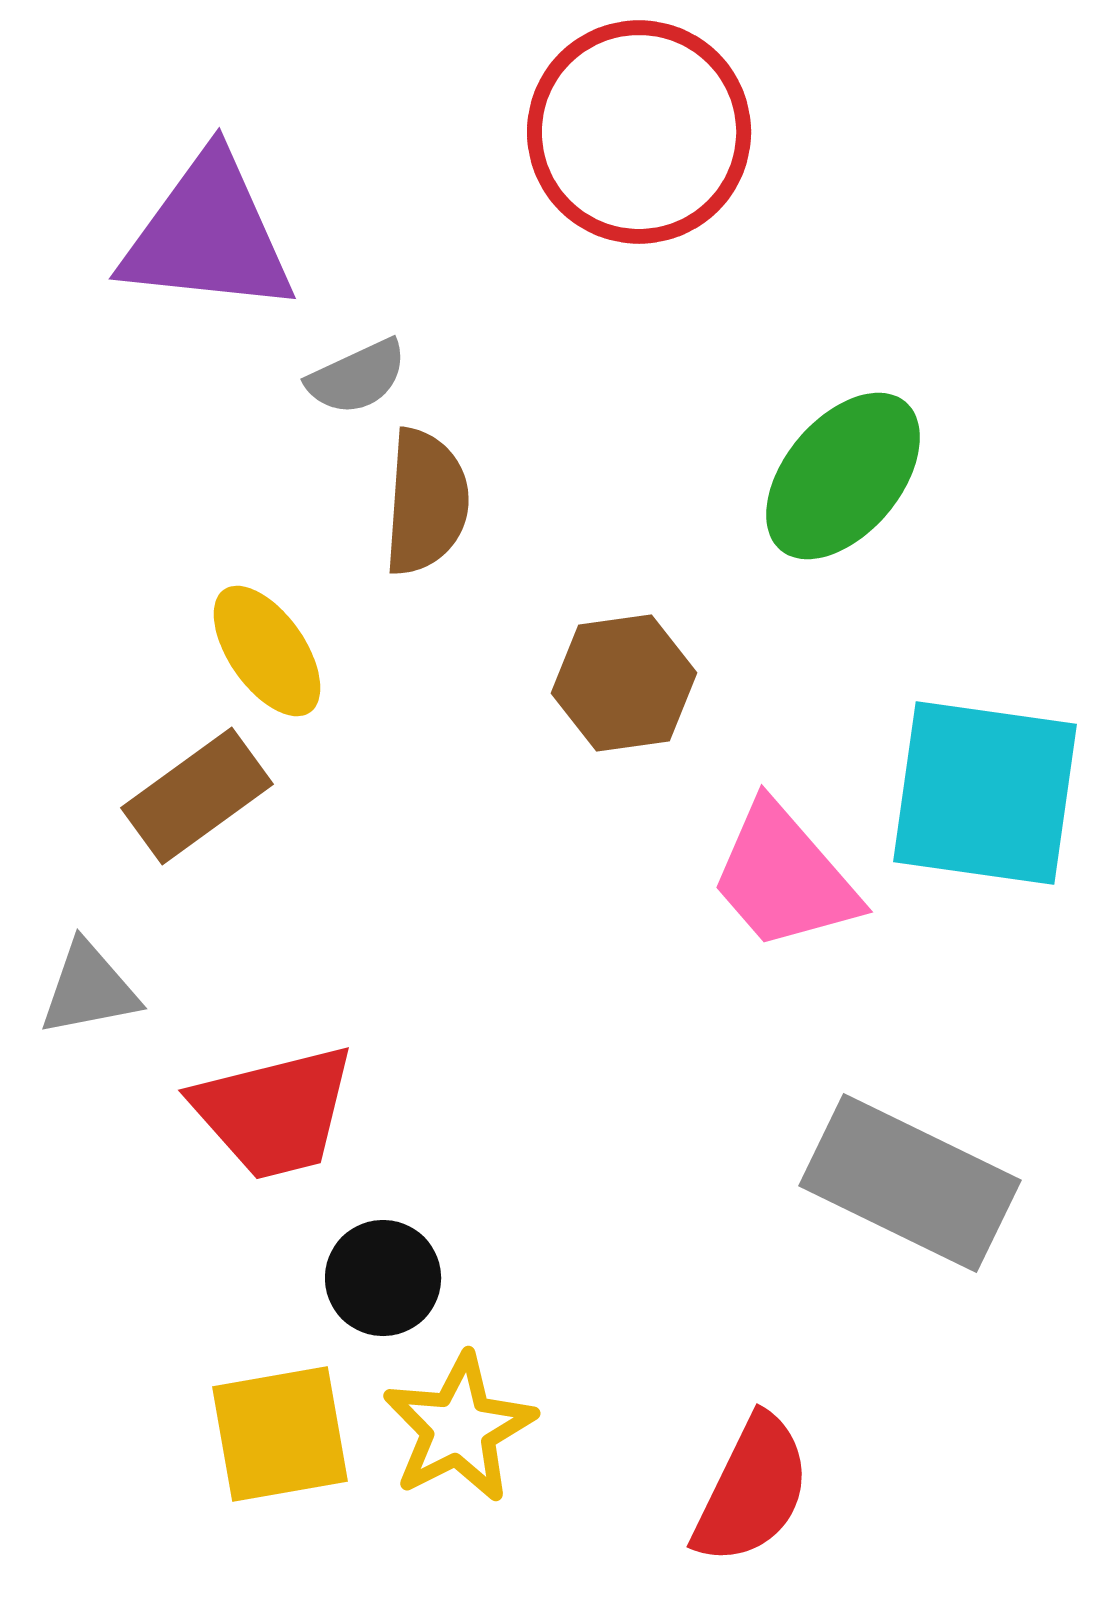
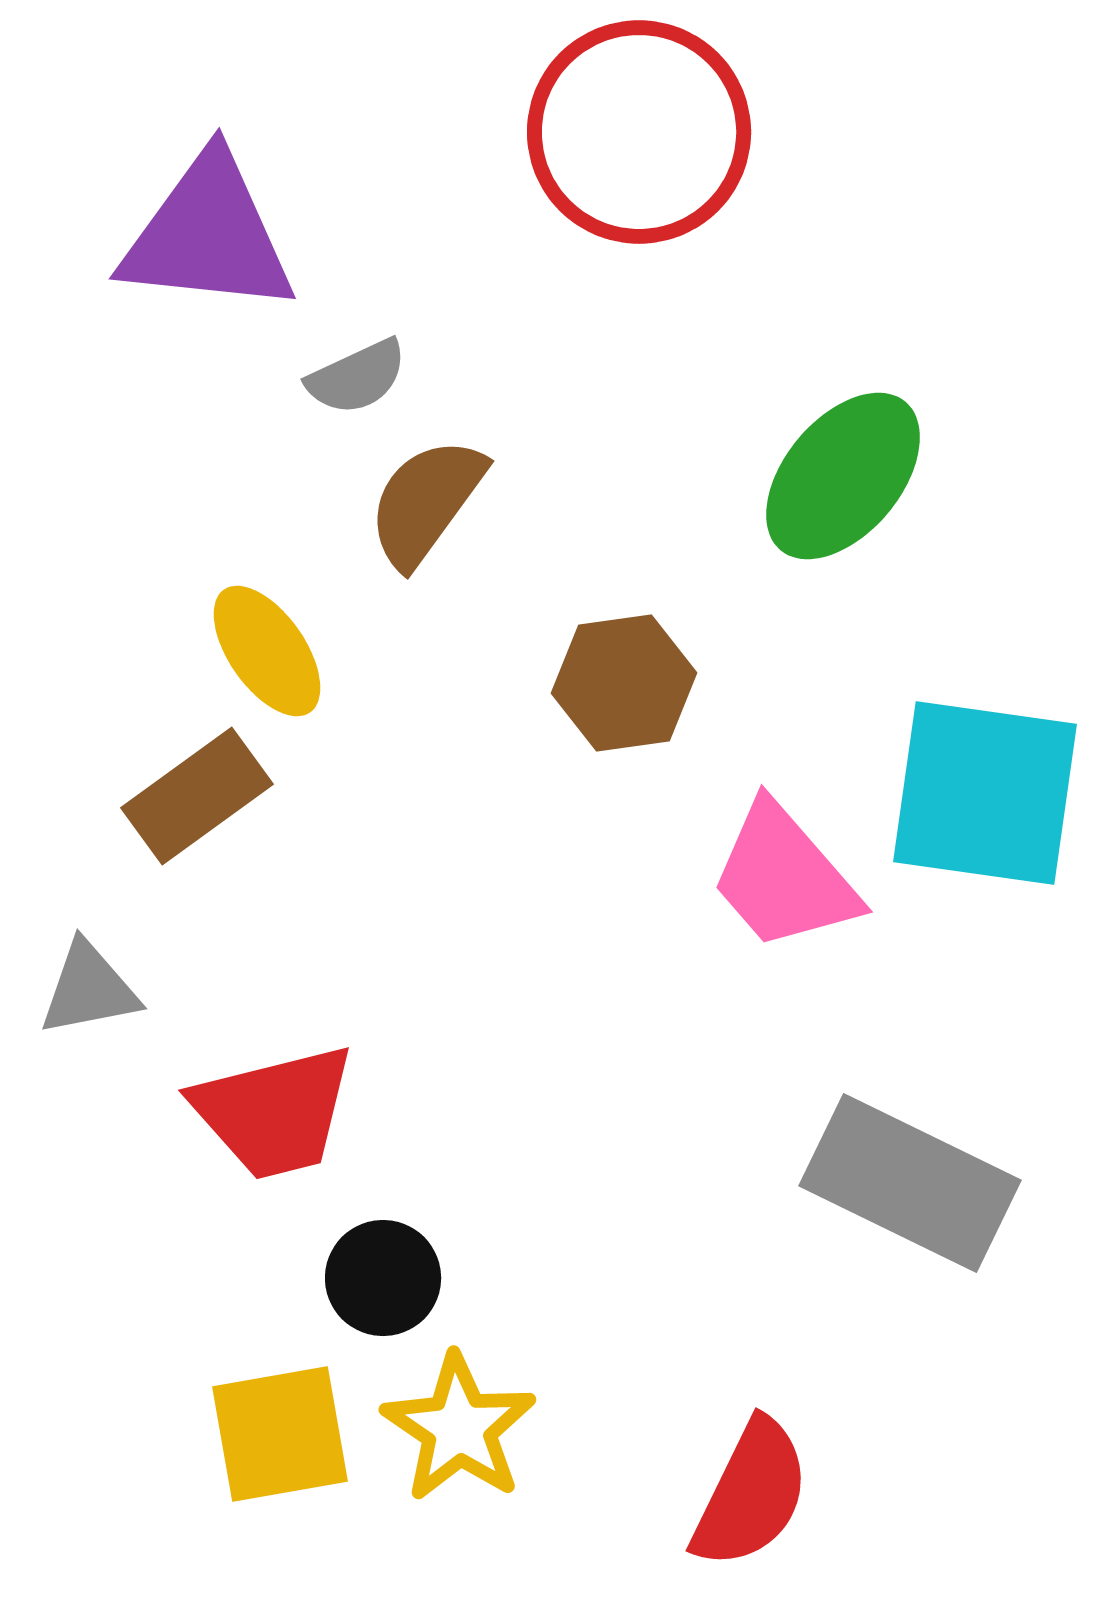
brown semicircle: rotated 148 degrees counterclockwise
yellow star: rotated 11 degrees counterclockwise
red semicircle: moved 1 px left, 4 px down
